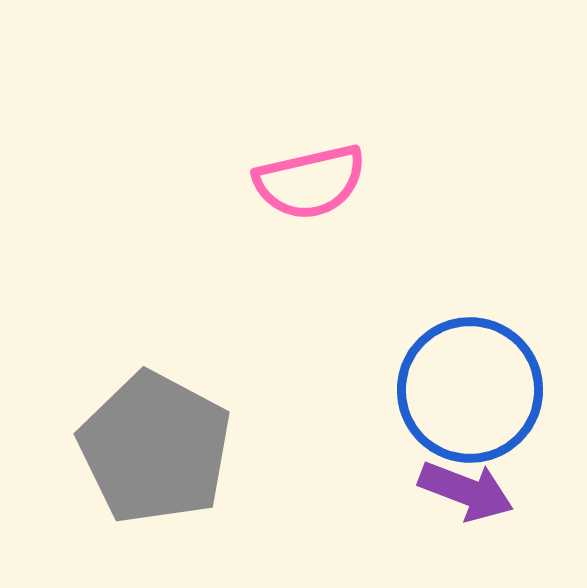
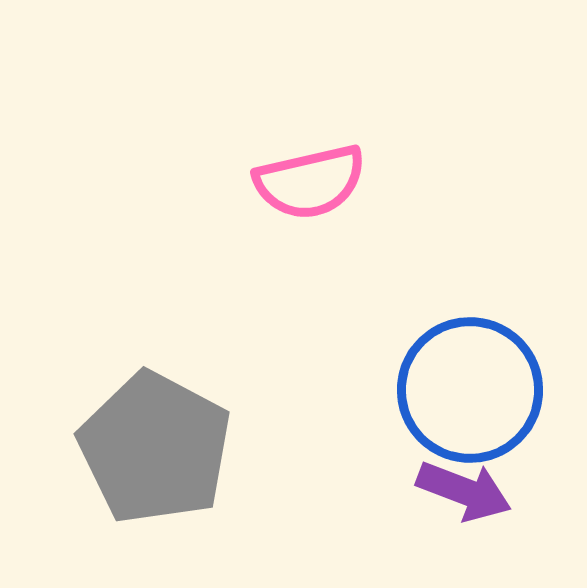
purple arrow: moved 2 px left
